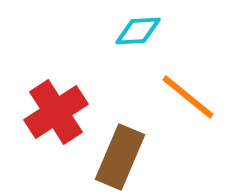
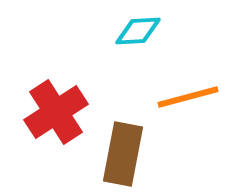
orange line: rotated 54 degrees counterclockwise
brown rectangle: moved 3 px right, 3 px up; rotated 12 degrees counterclockwise
